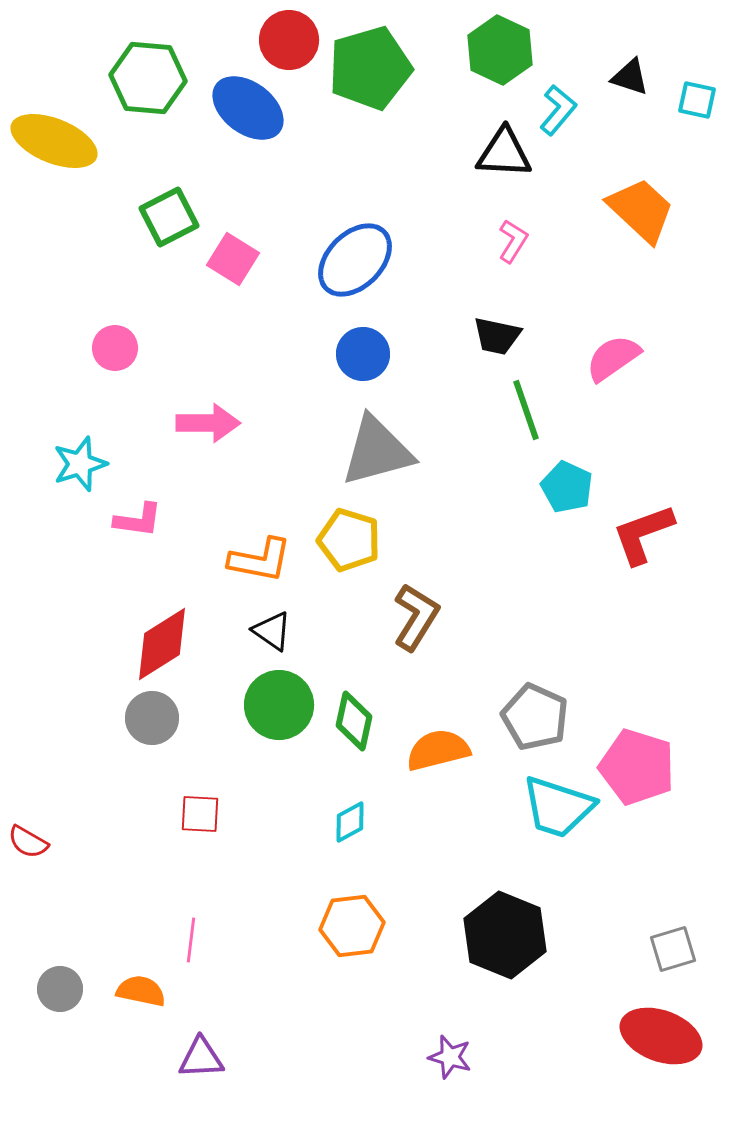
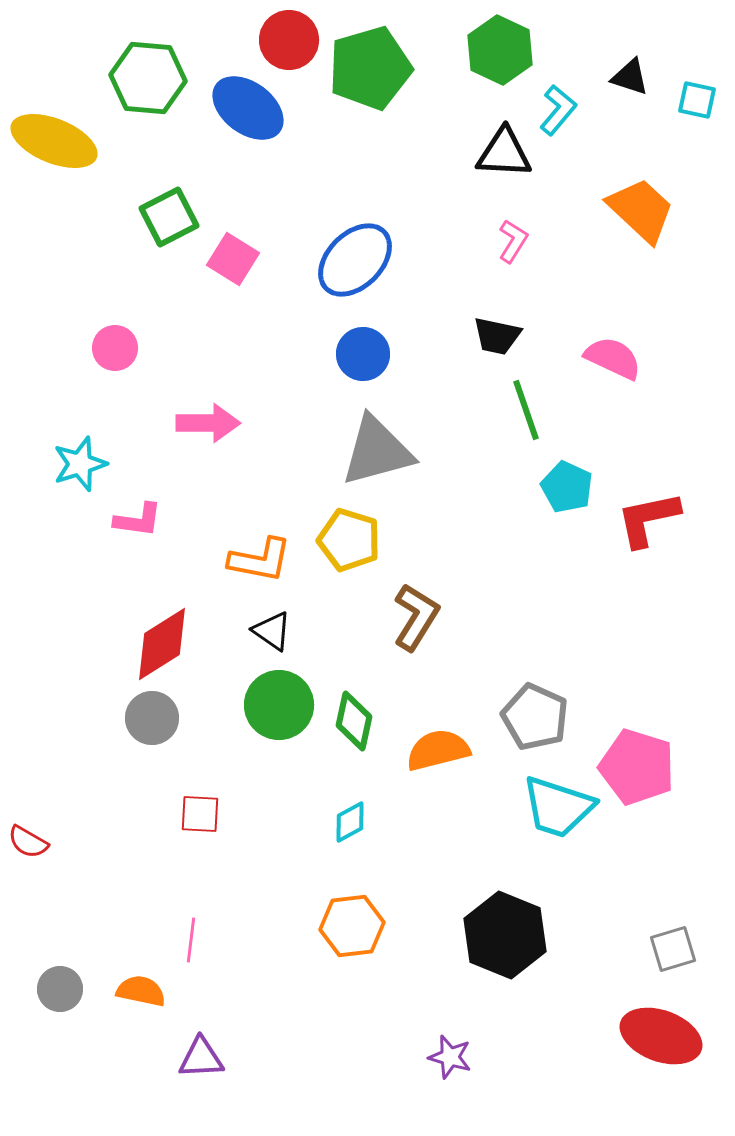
pink semicircle at (613, 358): rotated 60 degrees clockwise
red L-shape at (643, 534): moved 5 px right, 15 px up; rotated 8 degrees clockwise
